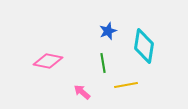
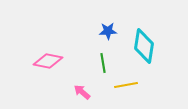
blue star: rotated 18 degrees clockwise
